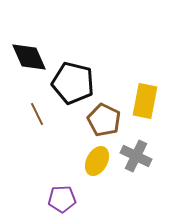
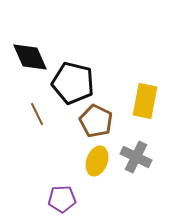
black diamond: moved 1 px right
brown pentagon: moved 8 px left, 1 px down
gray cross: moved 1 px down
yellow ellipse: rotated 8 degrees counterclockwise
